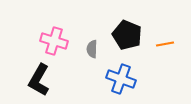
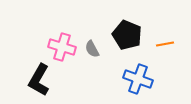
pink cross: moved 8 px right, 6 px down
gray semicircle: rotated 30 degrees counterclockwise
blue cross: moved 17 px right
